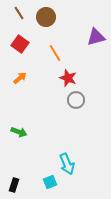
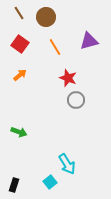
purple triangle: moved 7 px left, 4 px down
orange line: moved 6 px up
orange arrow: moved 3 px up
cyan arrow: rotated 10 degrees counterclockwise
cyan square: rotated 16 degrees counterclockwise
